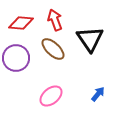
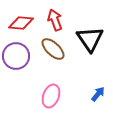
purple circle: moved 2 px up
pink ellipse: rotated 30 degrees counterclockwise
